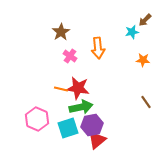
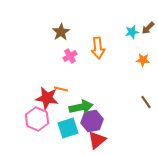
brown arrow: moved 3 px right, 8 px down
pink cross: rotated 24 degrees clockwise
red star: moved 31 px left, 10 px down
purple hexagon: moved 4 px up
